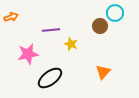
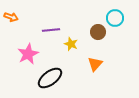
cyan circle: moved 5 px down
orange arrow: rotated 40 degrees clockwise
brown circle: moved 2 px left, 6 px down
pink star: rotated 15 degrees counterclockwise
orange triangle: moved 8 px left, 8 px up
